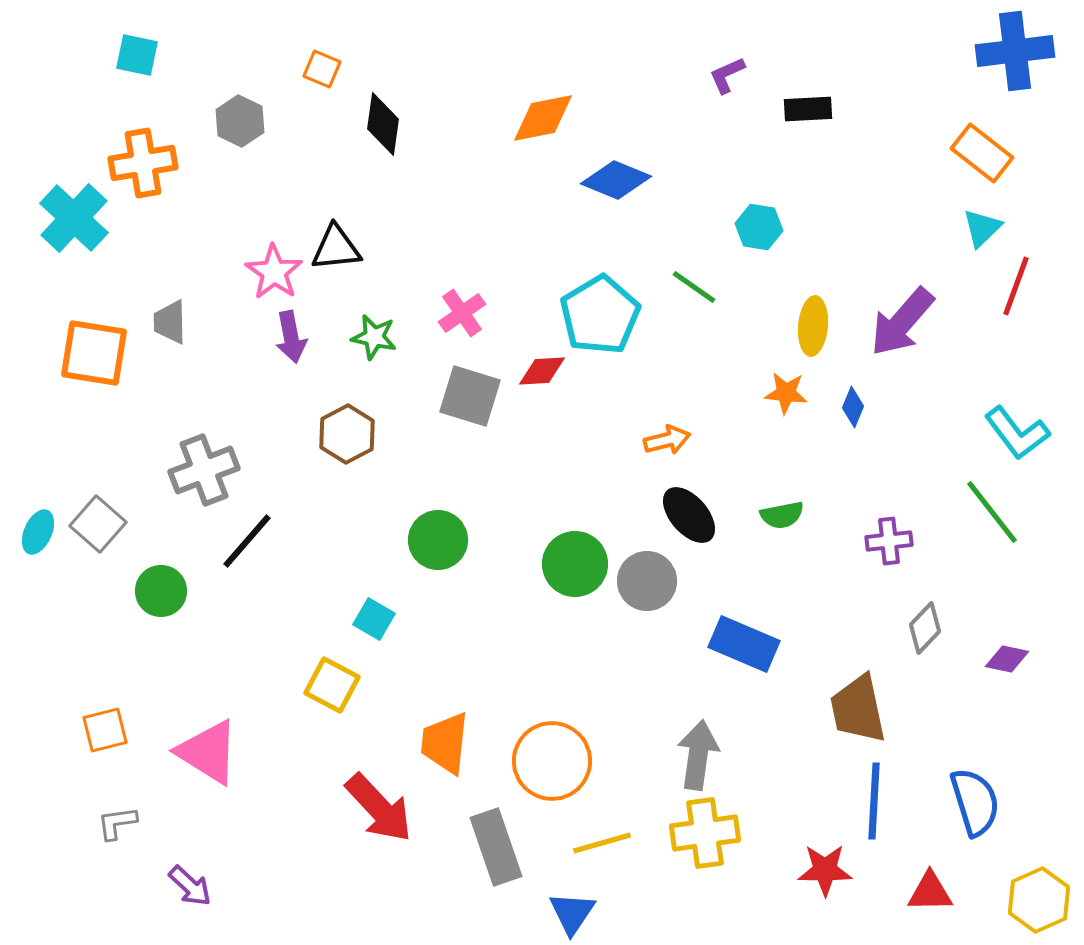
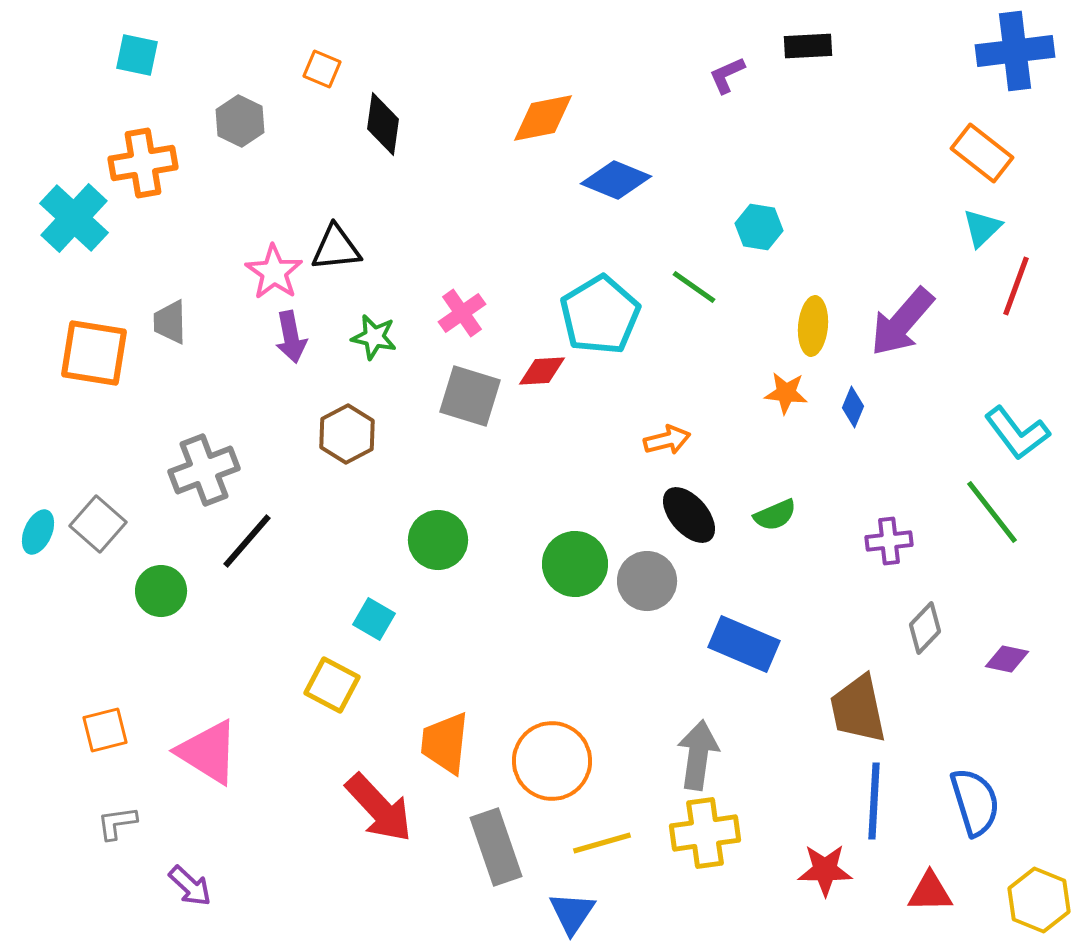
black rectangle at (808, 109): moved 63 px up
green semicircle at (782, 515): moved 7 px left; rotated 12 degrees counterclockwise
yellow hexagon at (1039, 900): rotated 14 degrees counterclockwise
